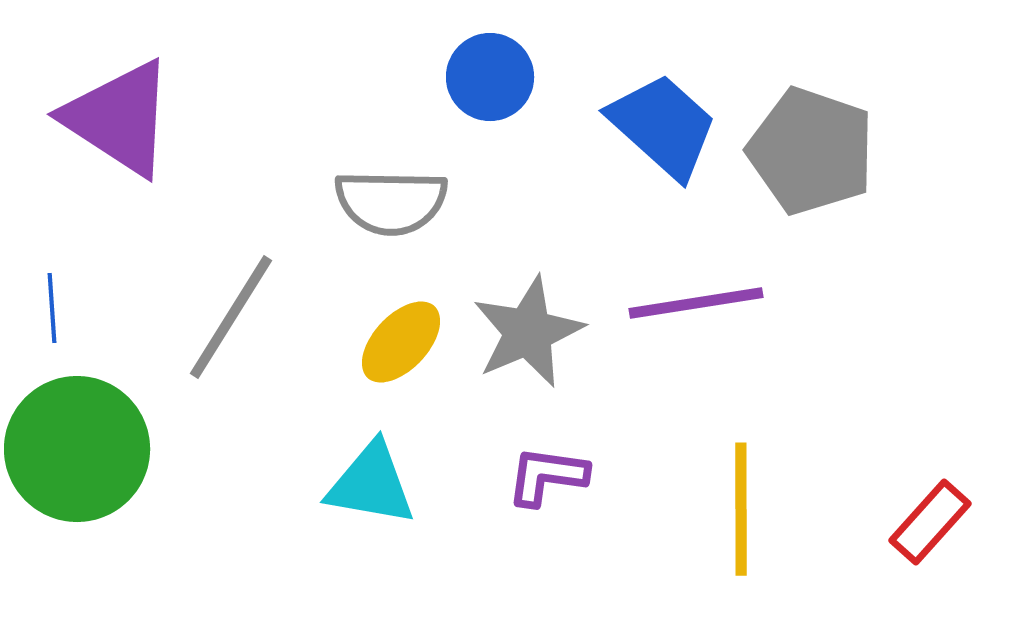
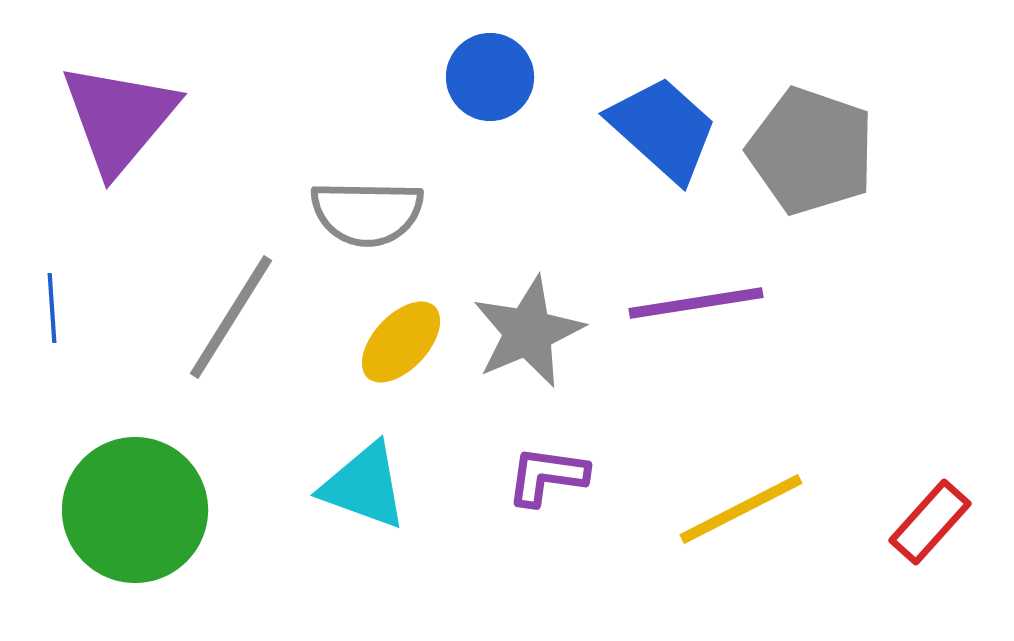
purple triangle: rotated 37 degrees clockwise
blue trapezoid: moved 3 px down
gray semicircle: moved 24 px left, 11 px down
green circle: moved 58 px right, 61 px down
cyan triangle: moved 7 px left, 2 px down; rotated 10 degrees clockwise
yellow line: rotated 63 degrees clockwise
